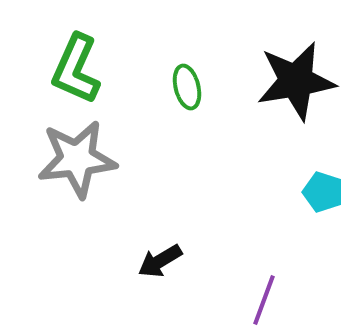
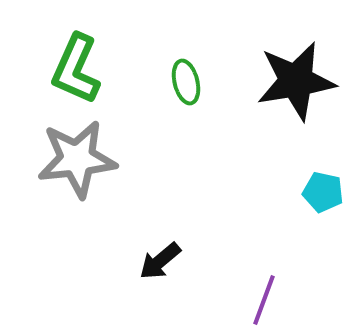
green ellipse: moved 1 px left, 5 px up
cyan pentagon: rotated 6 degrees counterclockwise
black arrow: rotated 9 degrees counterclockwise
